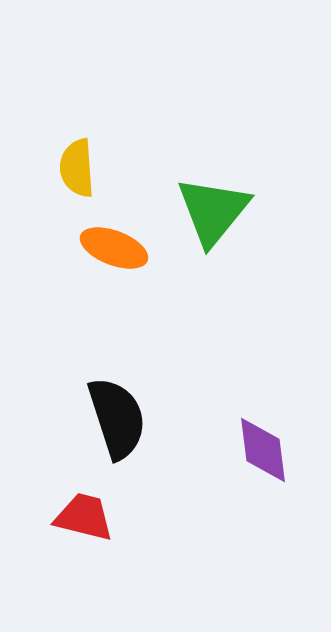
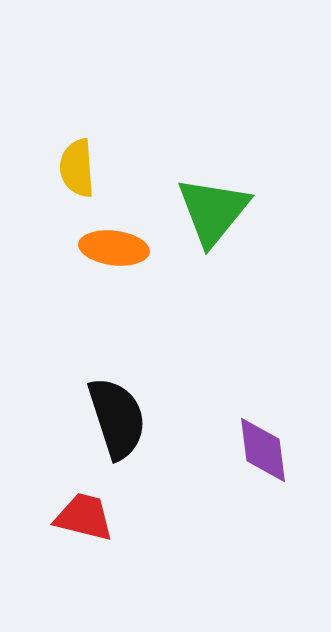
orange ellipse: rotated 14 degrees counterclockwise
